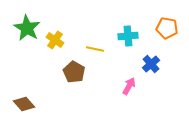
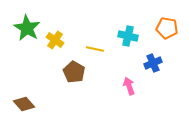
cyan cross: rotated 18 degrees clockwise
blue cross: moved 2 px right, 1 px up; rotated 18 degrees clockwise
pink arrow: rotated 48 degrees counterclockwise
